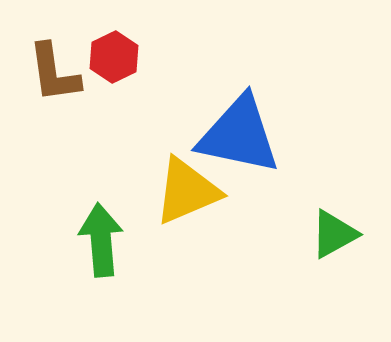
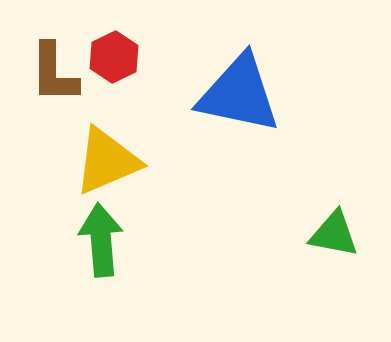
brown L-shape: rotated 8 degrees clockwise
blue triangle: moved 41 px up
yellow triangle: moved 80 px left, 30 px up
green triangle: rotated 40 degrees clockwise
